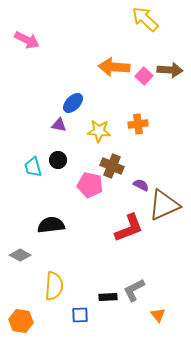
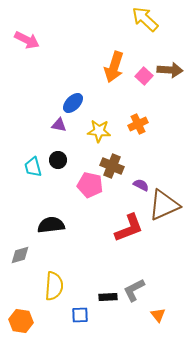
orange arrow: rotated 76 degrees counterclockwise
orange cross: rotated 18 degrees counterclockwise
gray diamond: rotated 45 degrees counterclockwise
